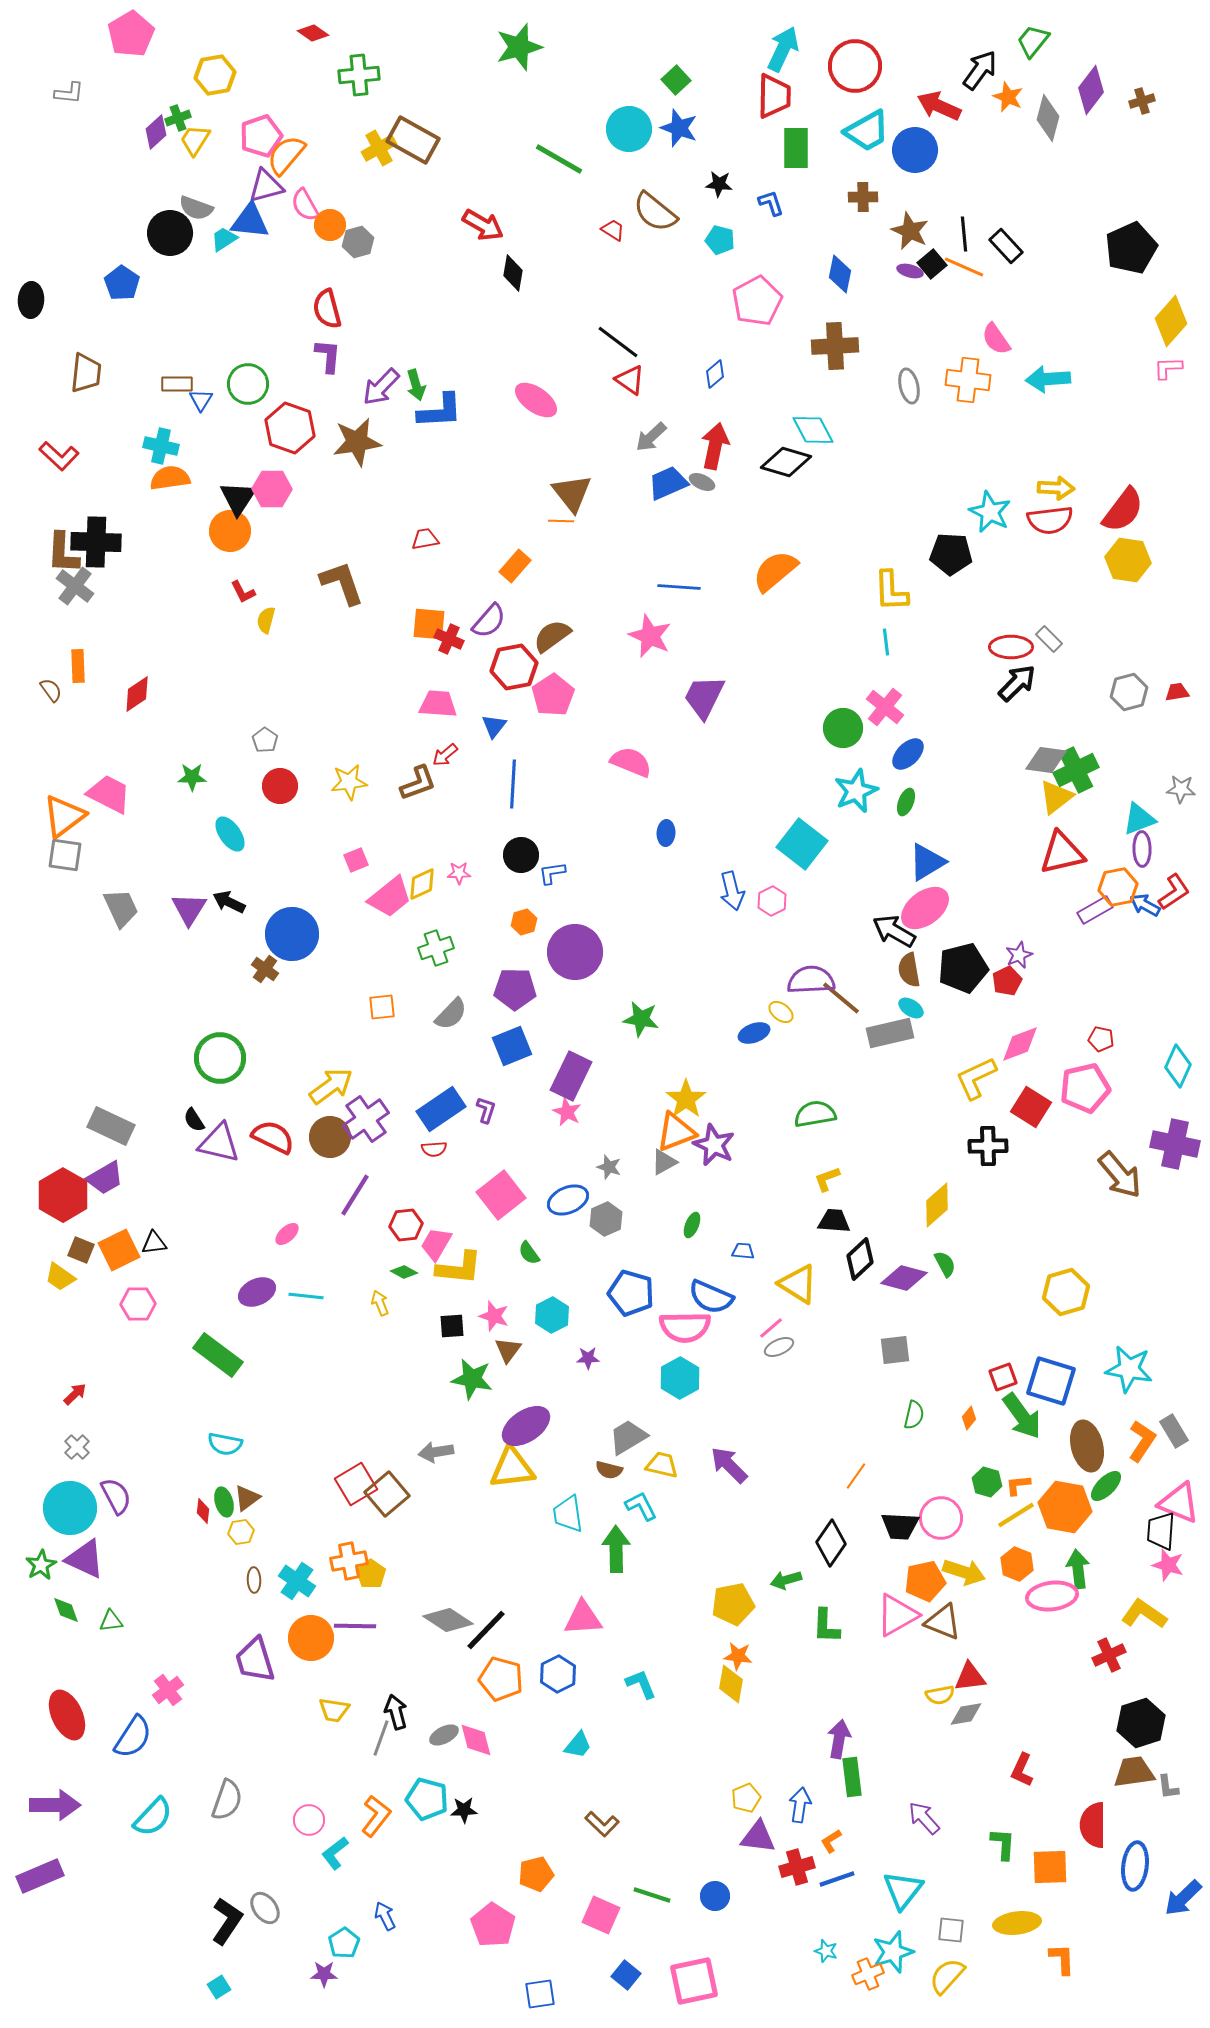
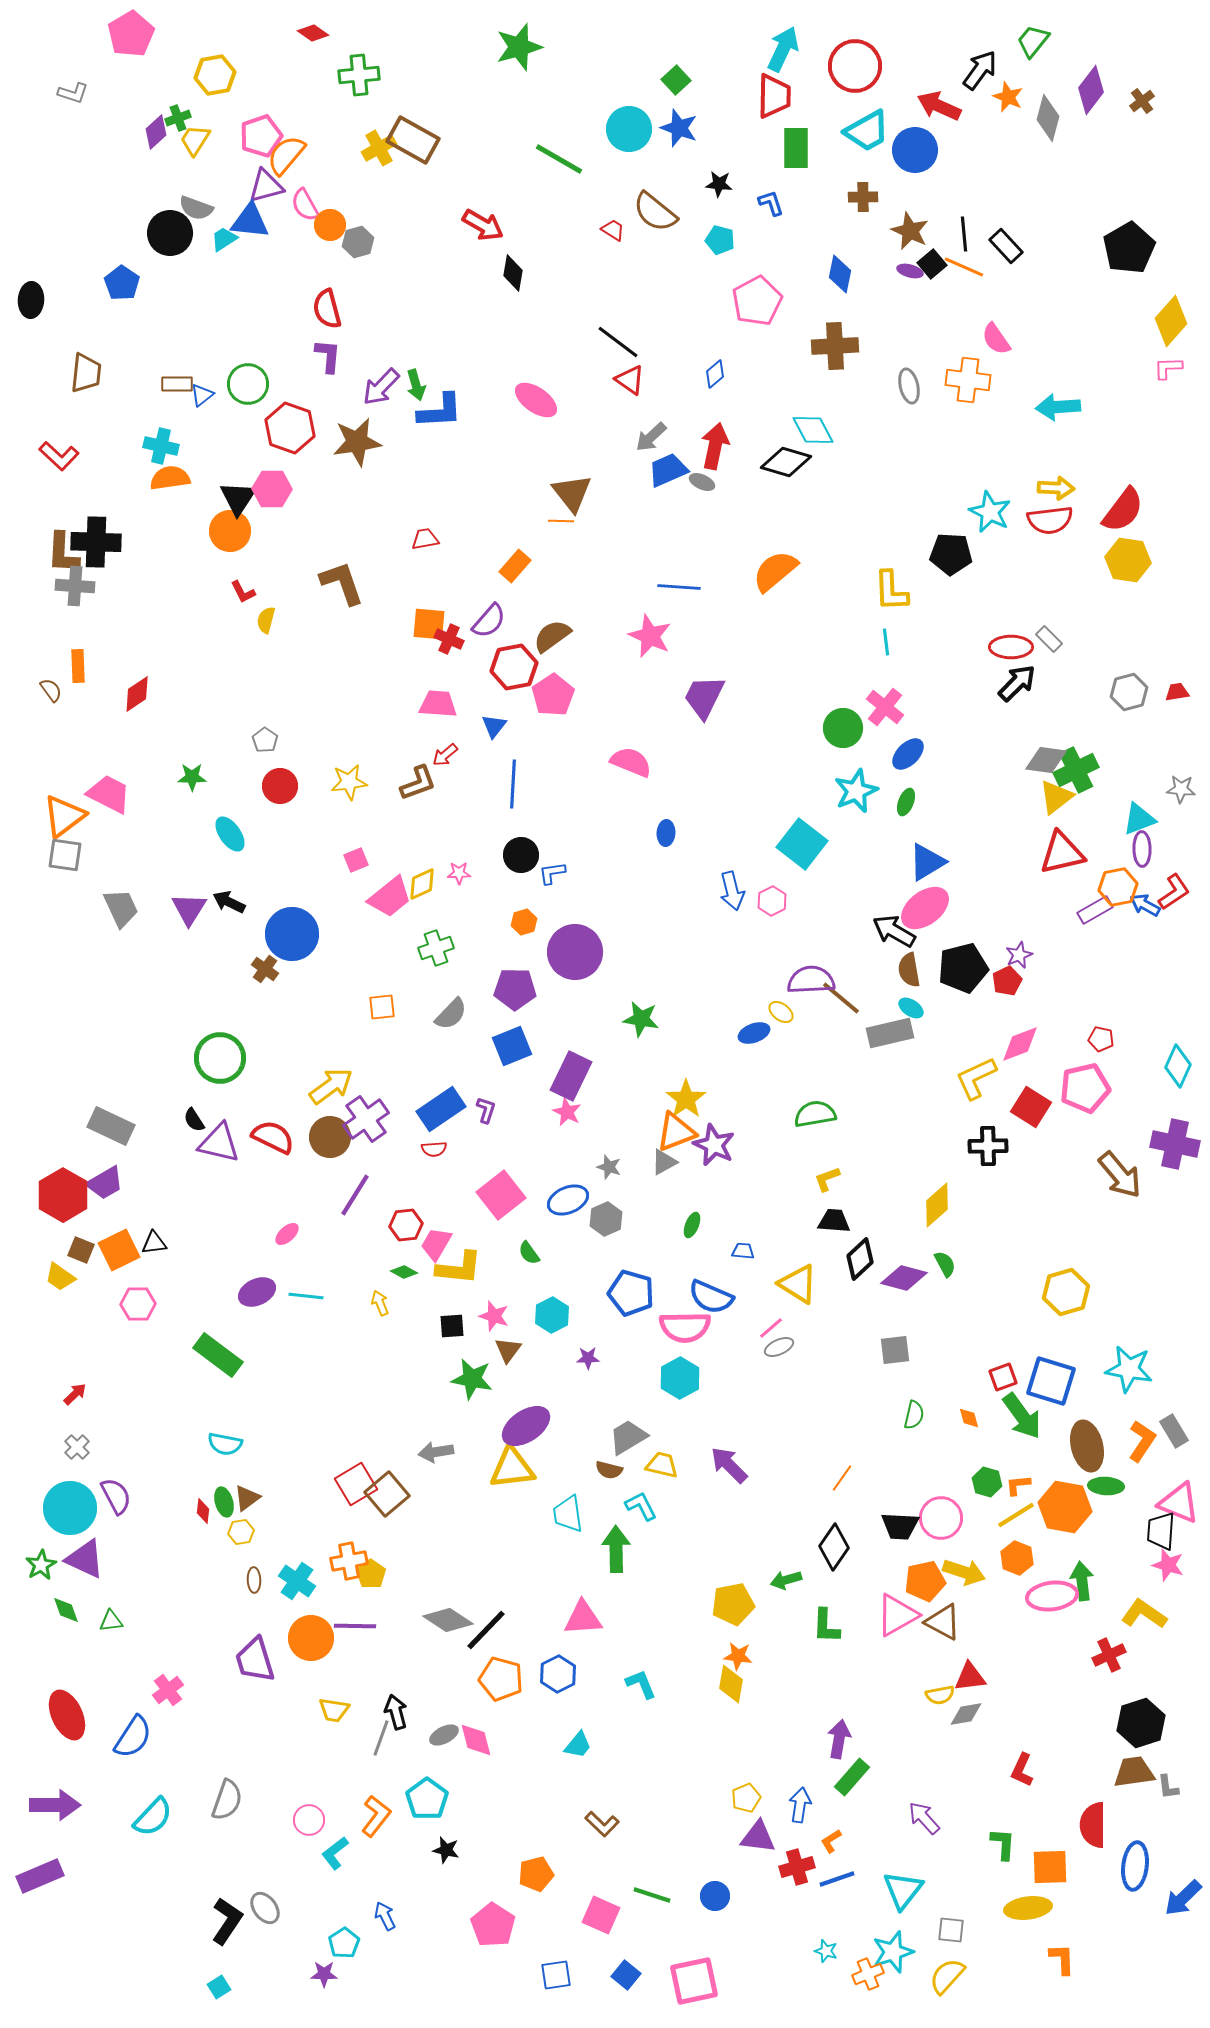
gray L-shape at (69, 93): moved 4 px right; rotated 12 degrees clockwise
brown cross at (1142, 101): rotated 20 degrees counterclockwise
black pentagon at (1131, 248): moved 2 px left; rotated 6 degrees counterclockwise
cyan arrow at (1048, 379): moved 10 px right, 28 px down
blue triangle at (201, 400): moved 1 px right, 5 px up; rotated 20 degrees clockwise
blue trapezoid at (668, 483): moved 13 px up
gray cross at (75, 586): rotated 33 degrees counterclockwise
purple trapezoid at (105, 1178): moved 5 px down
orange diamond at (969, 1418): rotated 55 degrees counterclockwise
orange line at (856, 1476): moved 14 px left, 2 px down
green ellipse at (1106, 1486): rotated 48 degrees clockwise
black diamond at (831, 1543): moved 3 px right, 4 px down
orange hexagon at (1017, 1564): moved 6 px up
green arrow at (1078, 1569): moved 4 px right, 12 px down
brown triangle at (943, 1622): rotated 6 degrees clockwise
green rectangle at (852, 1777): rotated 48 degrees clockwise
cyan pentagon at (427, 1799): rotated 21 degrees clockwise
black star at (464, 1810): moved 18 px left, 40 px down; rotated 16 degrees clockwise
yellow ellipse at (1017, 1923): moved 11 px right, 15 px up
blue square at (540, 1994): moved 16 px right, 19 px up
